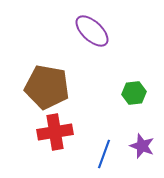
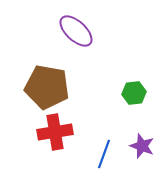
purple ellipse: moved 16 px left
